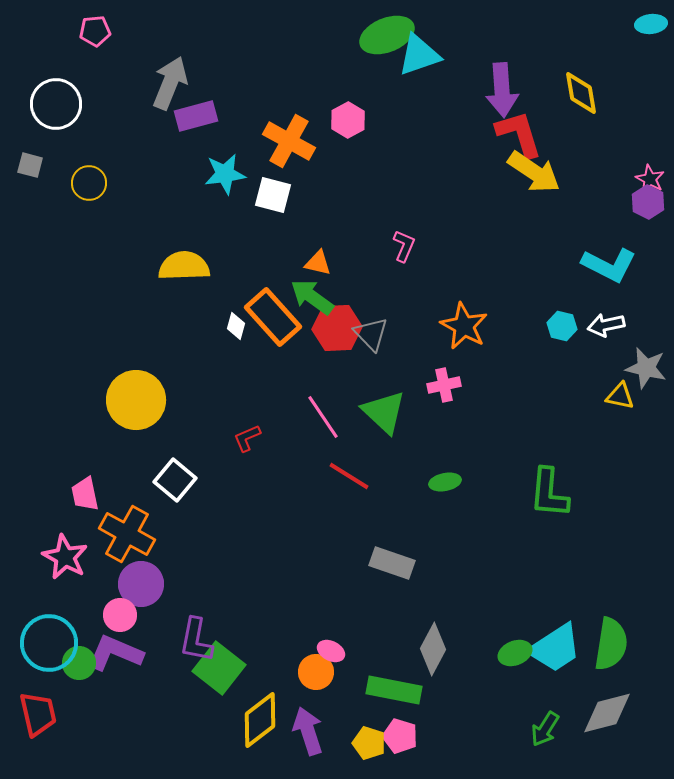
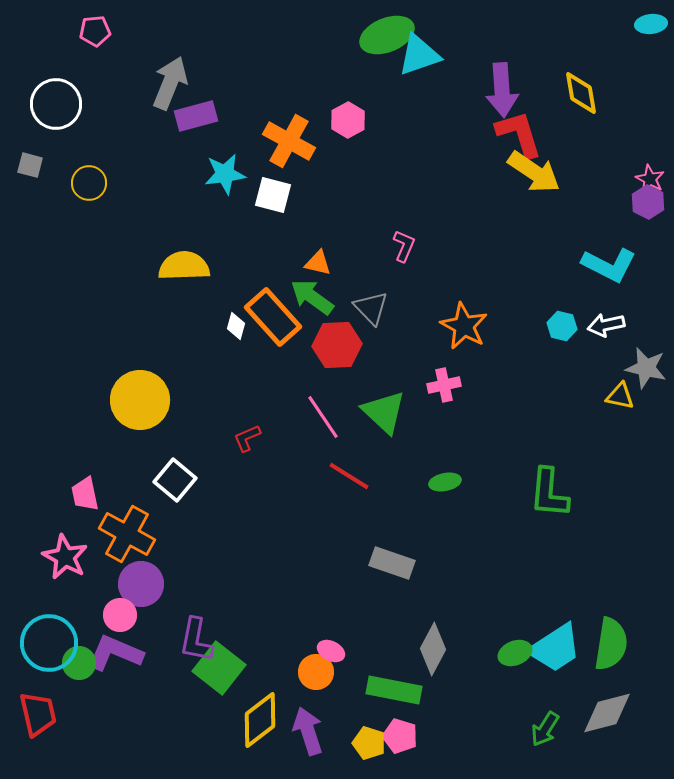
red hexagon at (337, 328): moved 17 px down
gray triangle at (371, 334): moved 26 px up
yellow circle at (136, 400): moved 4 px right
